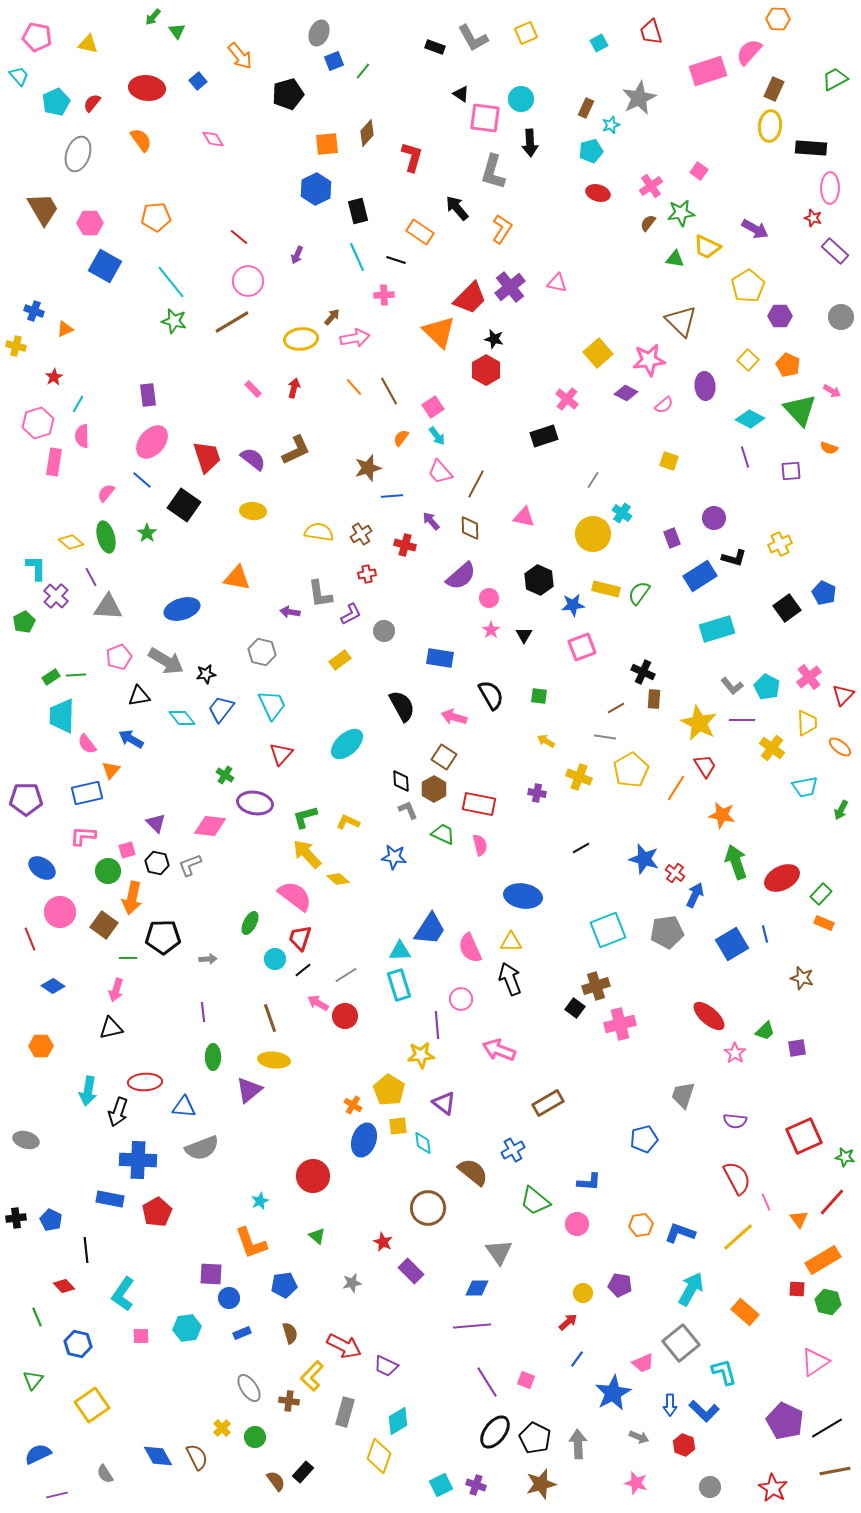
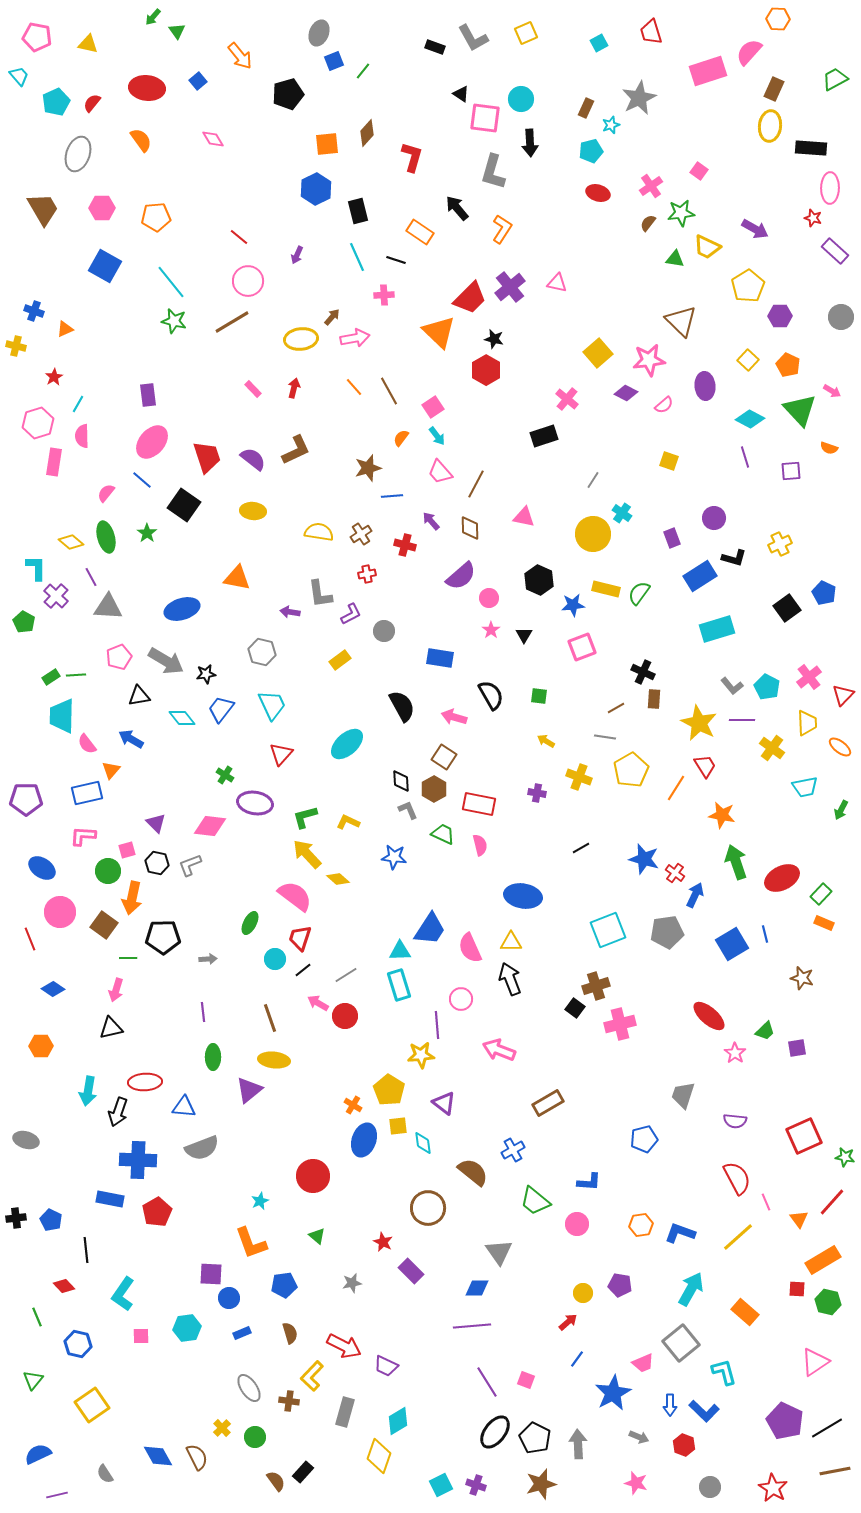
pink hexagon at (90, 223): moved 12 px right, 15 px up
green pentagon at (24, 622): rotated 15 degrees counterclockwise
blue diamond at (53, 986): moved 3 px down
